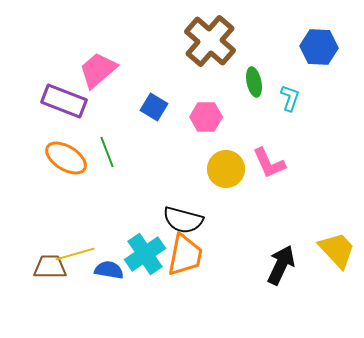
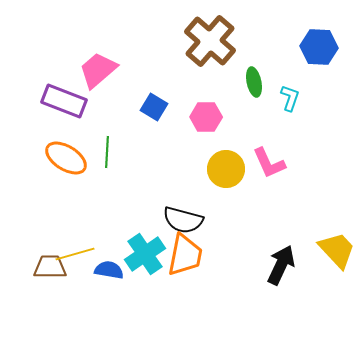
green line: rotated 24 degrees clockwise
